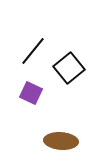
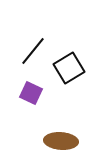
black square: rotated 8 degrees clockwise
